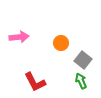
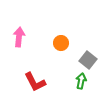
pink arrow: rotated 78 degrees counterclockwise
gray square: moved 5 px right
green arrow: rotated 35 degrees clockwise
